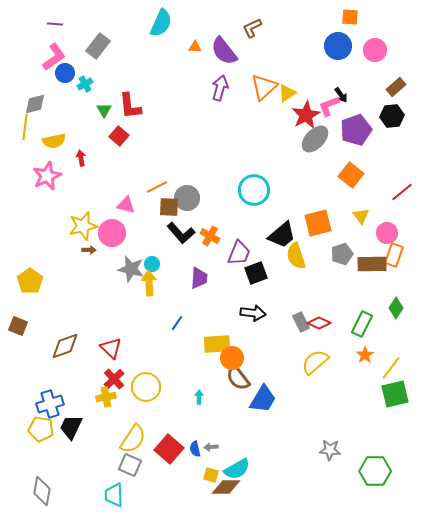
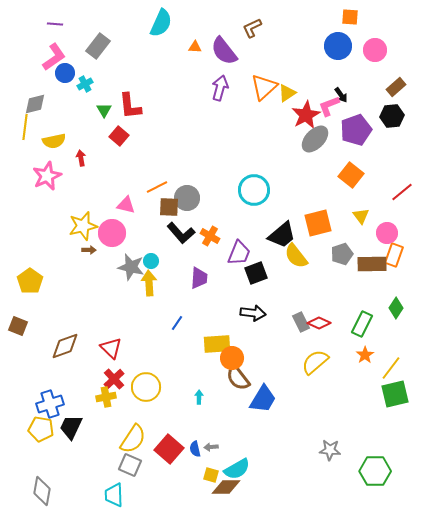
yellow semicircle at (296, 256): rotated 20 degrees counterclockwise
cyan circle at (152, 264): moved 1 px left, 3 px up
gray star at (131, 269): moved 2 px up
